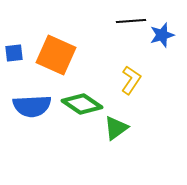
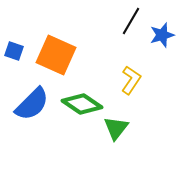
black line: rotated 56 degrees counterclockwise
blue square: moved 2 px up; rotated 24 degrees clockwise
blue semicircle: moved 2 px up; rotated 42 degrees counterclockwise
green triangle: rotated 16 degrees counterclockwise
